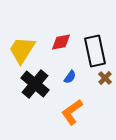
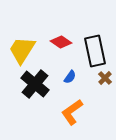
red diamond: rotated 45 degrees clockwise
